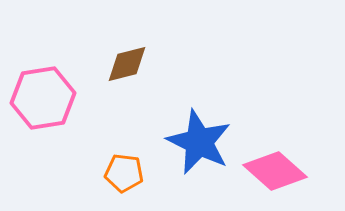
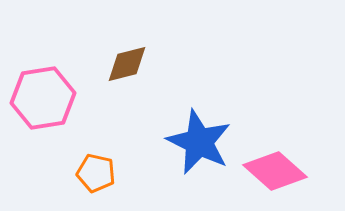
orange pentagon: moved 28 px left; rotated 6 degrees clockwise
